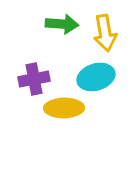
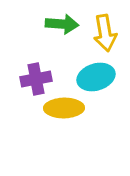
purple cross: moved 2 px right
